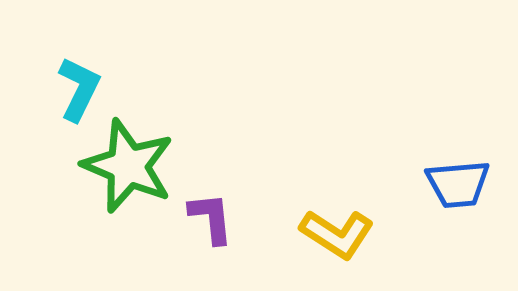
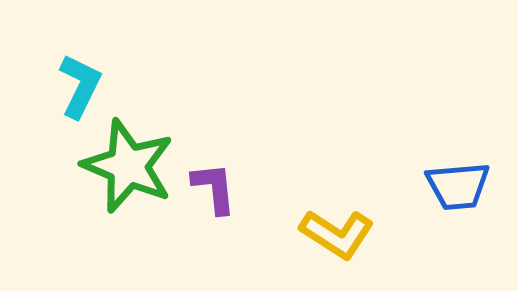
cyan L-shape: moved 1 px right, 3 px up
blue trapezoid: moved 2 px down
purple L-shape: moved 3 px right, 30 px up
